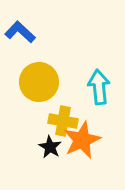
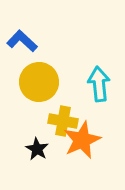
blue L-shape: moved 2 px right, 9 px down
cyan arrow: moved 3 px up
black star: moved 13 px left, 2 px down
